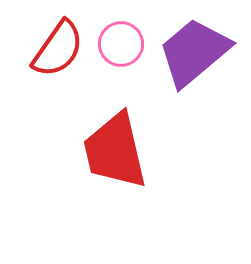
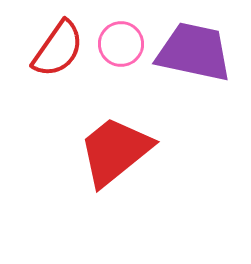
purple trapezoid: rotated 52 degrees clockwise
red trapezoid: rotated 64 degrees clockwise
